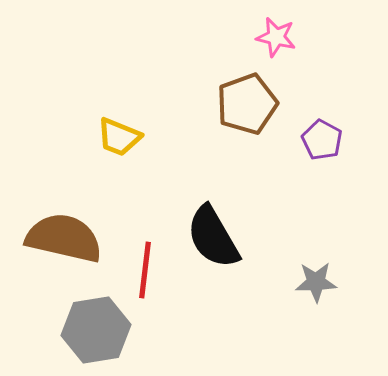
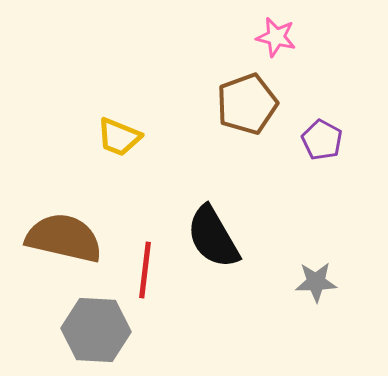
gray hexagon: rotated 12 degrees clockwise
